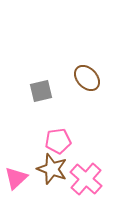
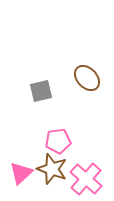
pink triangle: moved 5 px right, 5 px up
